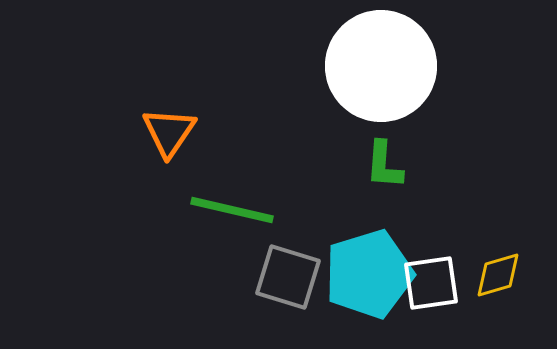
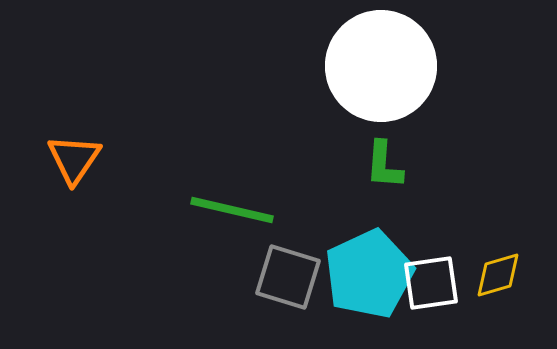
orange triangle: moved 95 px left, 27 px down
cyan pentagon: rotated 8 degrees counterclockwise
